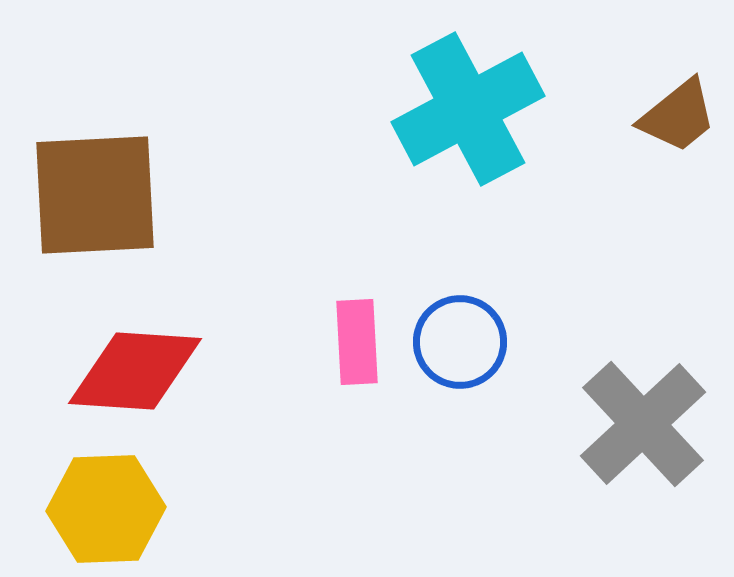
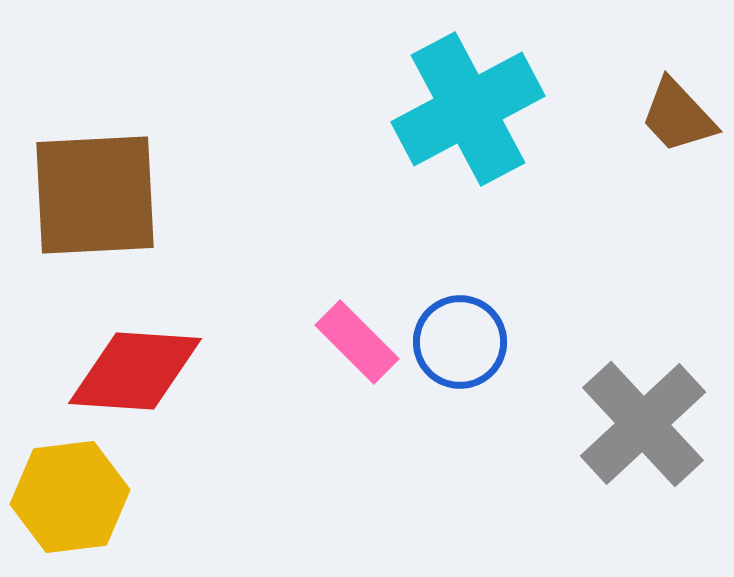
brown trapezoid: rotated 86 degrees clockwise
pink rectangle: rotated 42 degrees counterclockwise
yellow hexagon: moved 36 px left, 12 px up; rotated 5 degrees counterclockwise
